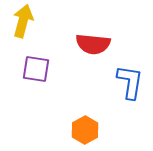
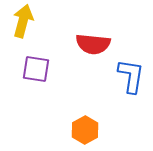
blue L-shape: moved 1 px right, 6 px up
